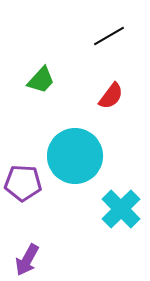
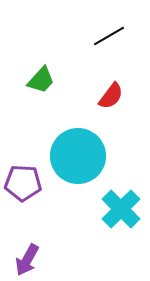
cyan circle: moved 3 px right
